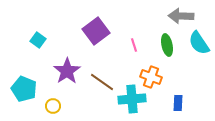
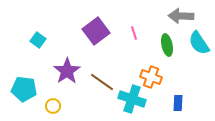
pink line: moved 12 px up
cyan pentagon: rotated 15 degrees counterclockwise
cyan cross: rotated 24 degrees clockwise
